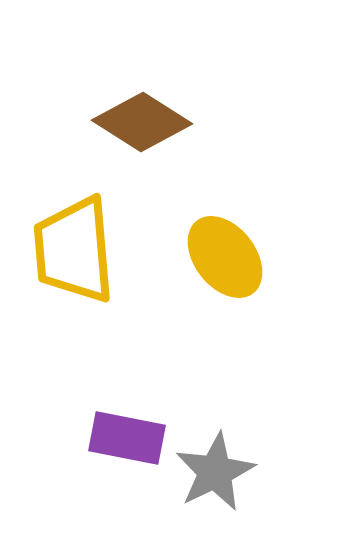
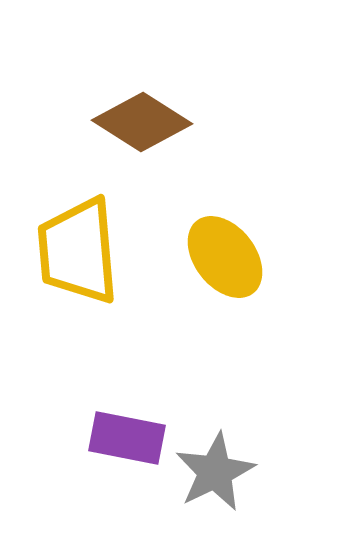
yellow trapezoid: moved 4 px right, 1 px down
